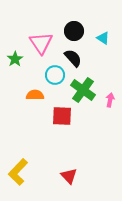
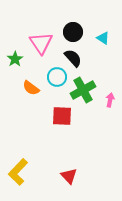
black circle: moved 1 px left, 1 px down
cyan circle: moved 2 px right, 2 px down
green cross: rotated 25 degrees clockwise
orange semicircle: moved 4 px left, 7 px up; rotated 144 degrees counterclockwise
